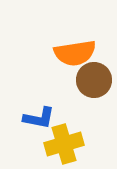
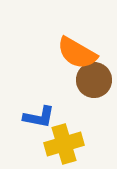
orange semicircle: moved 2 px right; rotated 39 degrees clockwise
blue L-shape: moved 1 px up
